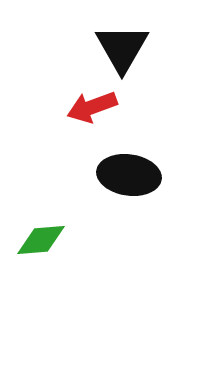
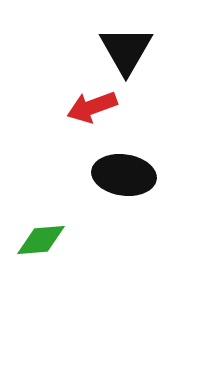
black triangle: moved 4 px right, 2 px down
black ellipse: moved 5 px left
